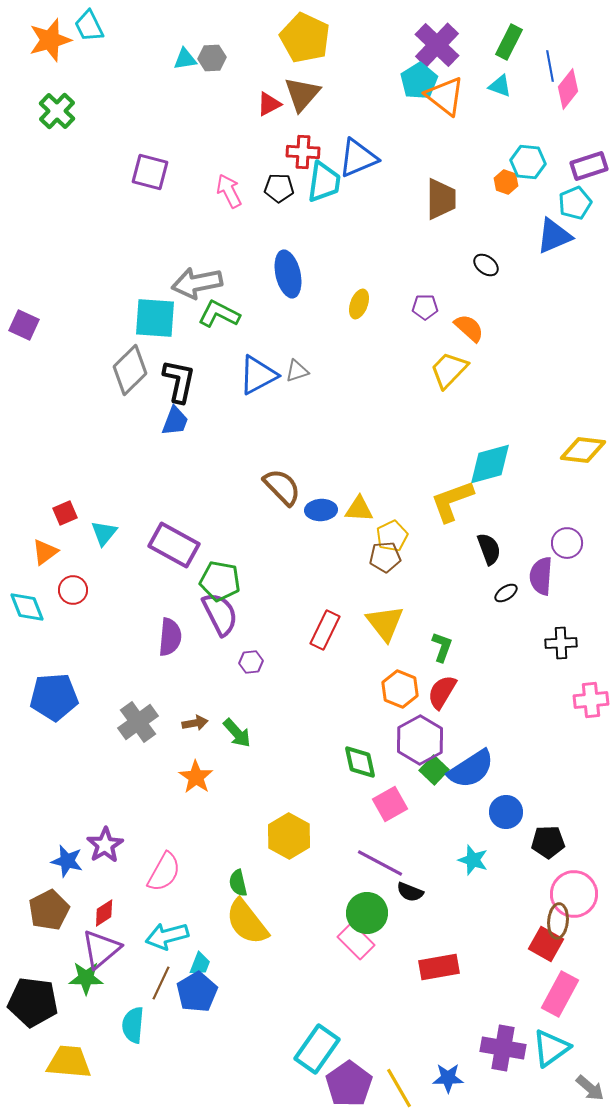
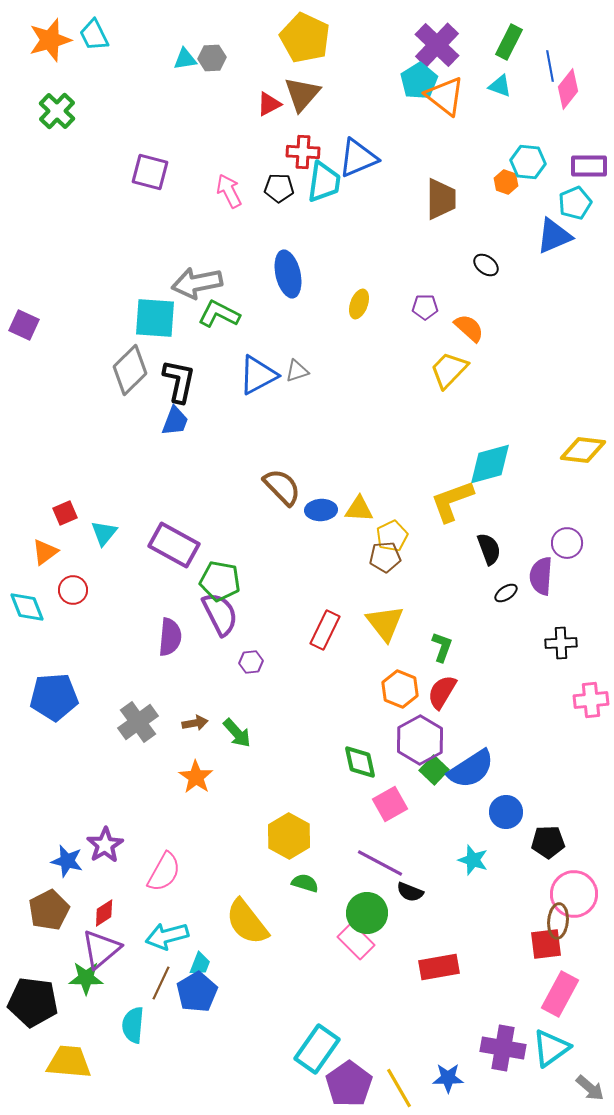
cyan trapezoid at (89, 26): moved 5 px right, 9 px down
purple rectangle at (589, 166): rotated 18 degrees clockwise
green semicircle at (238, 883): moved 67 px right; rotated 120 degrees clockwise
red square at (546, 944): rotated 36 degrees counterclockwise
